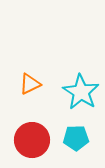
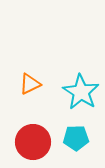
red circle: moved 1 px right, 2 px down
